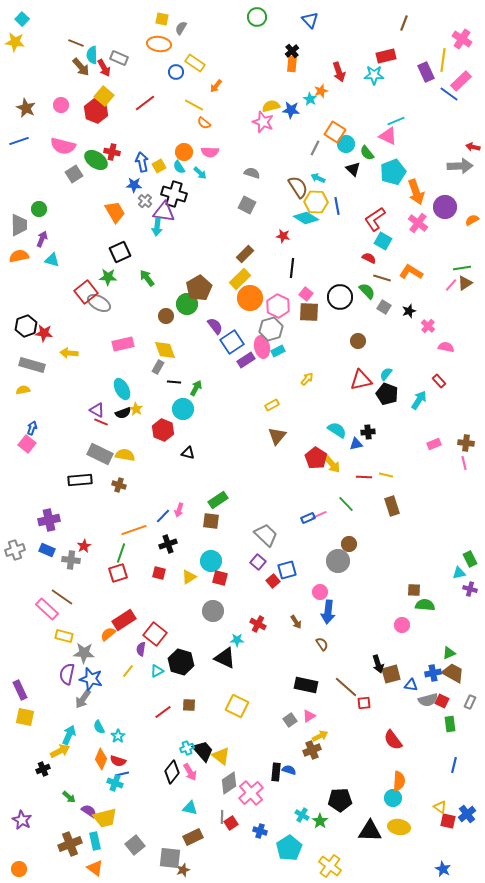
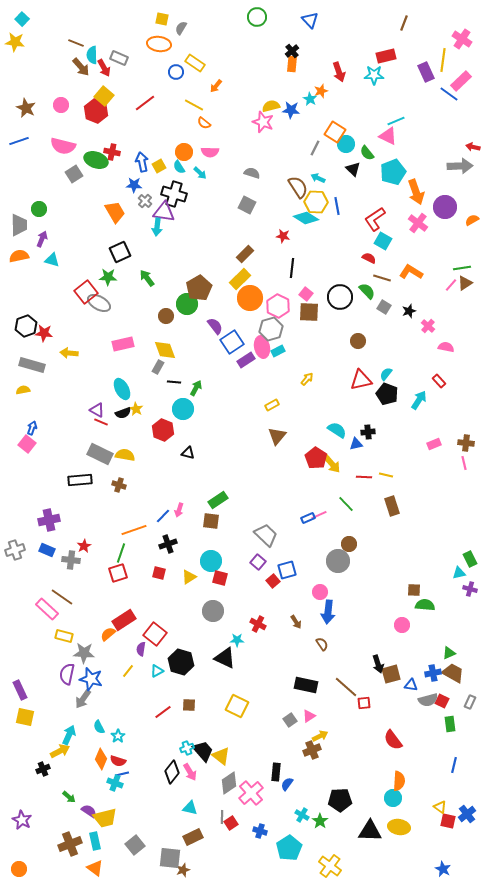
green ellipse at (96, 160): rotated 15 degrees counterclockwise
blue semicircle at (289, 770): moved 2 px left, 14 px down; rotated 72 degrees counterclockwise
